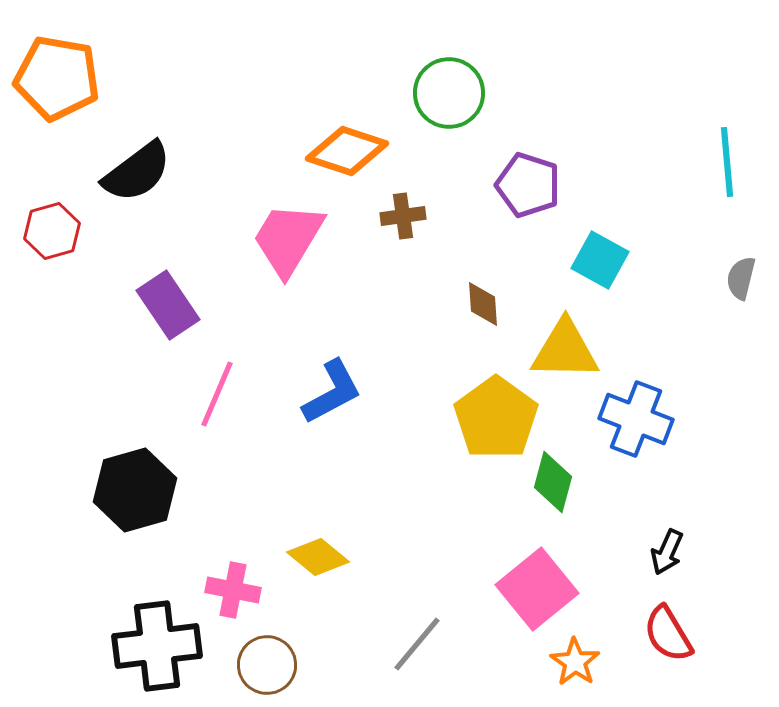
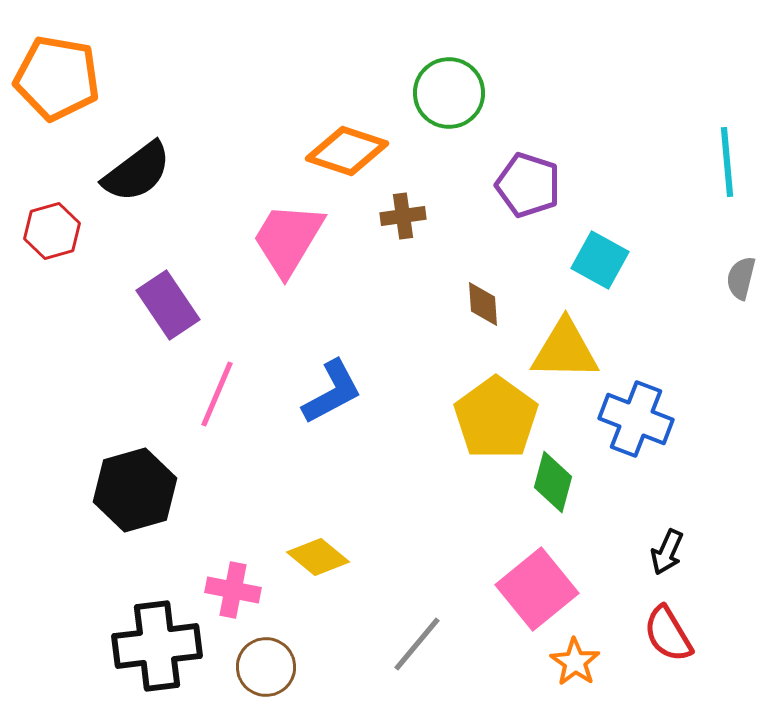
brown circle: moved 1 px left, 2 px down
